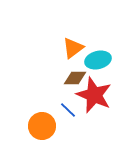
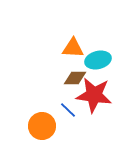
orange triangle: rotated 40 degrees clockwise
red star: rotated 15 degrees counterclockwise
